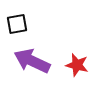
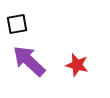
purple arrow: moved 3 px left; rotated 18 degrees clockwise
